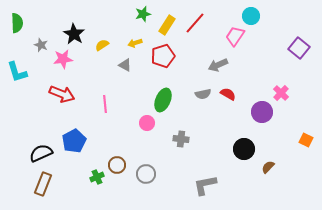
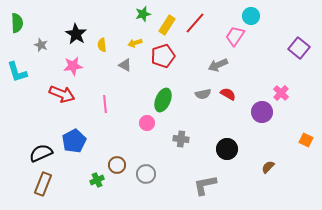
black star: moved 2 px right
yellow semicircle: rotated 64 degrees counterclockwise
pink star: moved 10 px right, 7 px down
black circle: moved 17 px left
green cross: moved 3 px down
